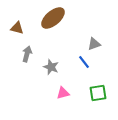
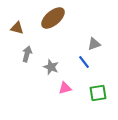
pink triangle: moved 2 px right, 5 px up
